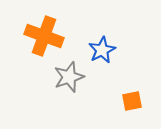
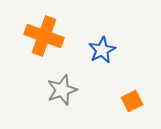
gray star: moved 7 px left, 13 px down
orange square: rotated 15 degrees counterclockwise
